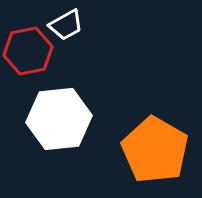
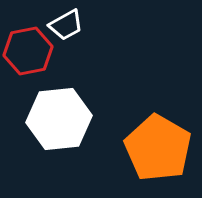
orange pentagon: moved 3 px right, 2 px up
